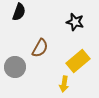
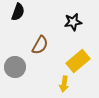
black semicircle: moved 1 px left
black star: moved 2 px left; rotated 24 degrees counterclockwise
brown semicircle: moved 3 px up
